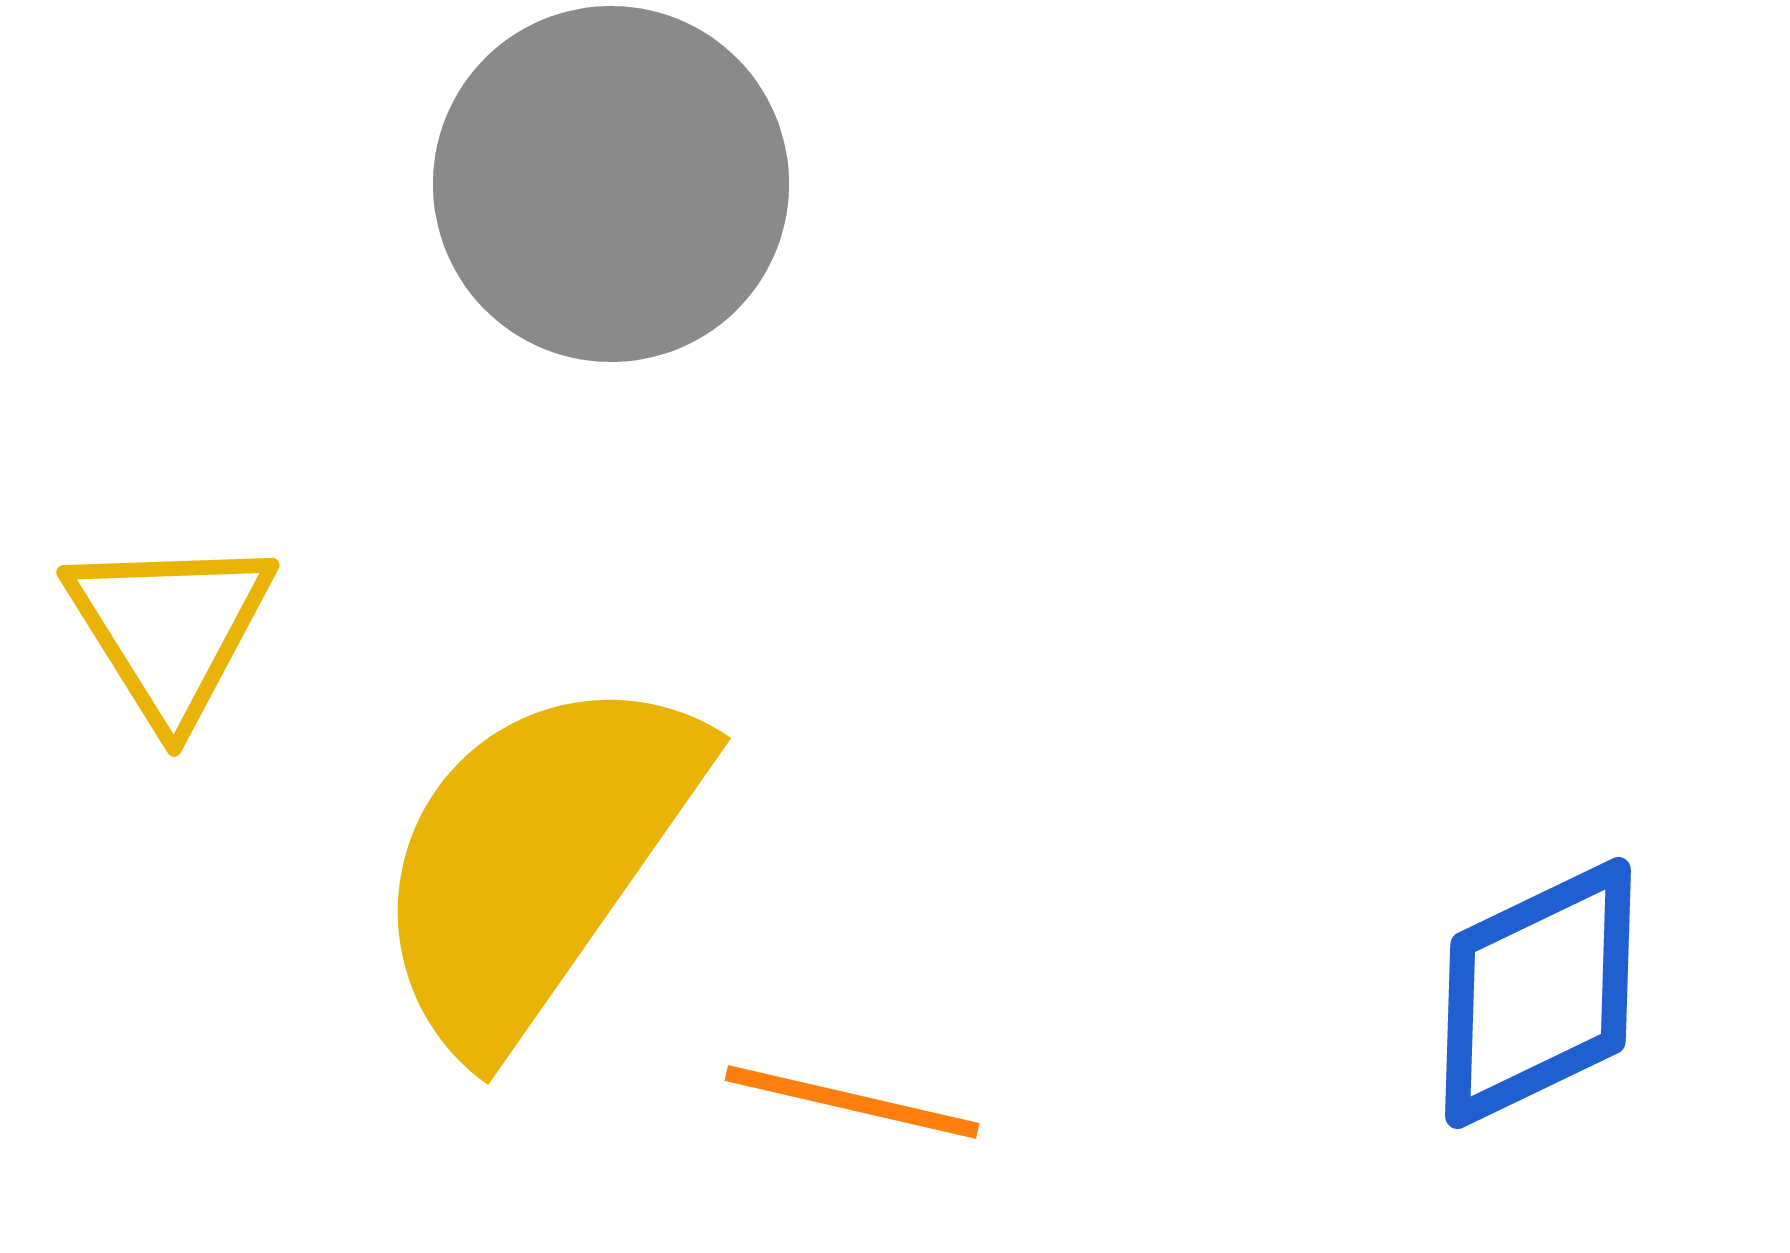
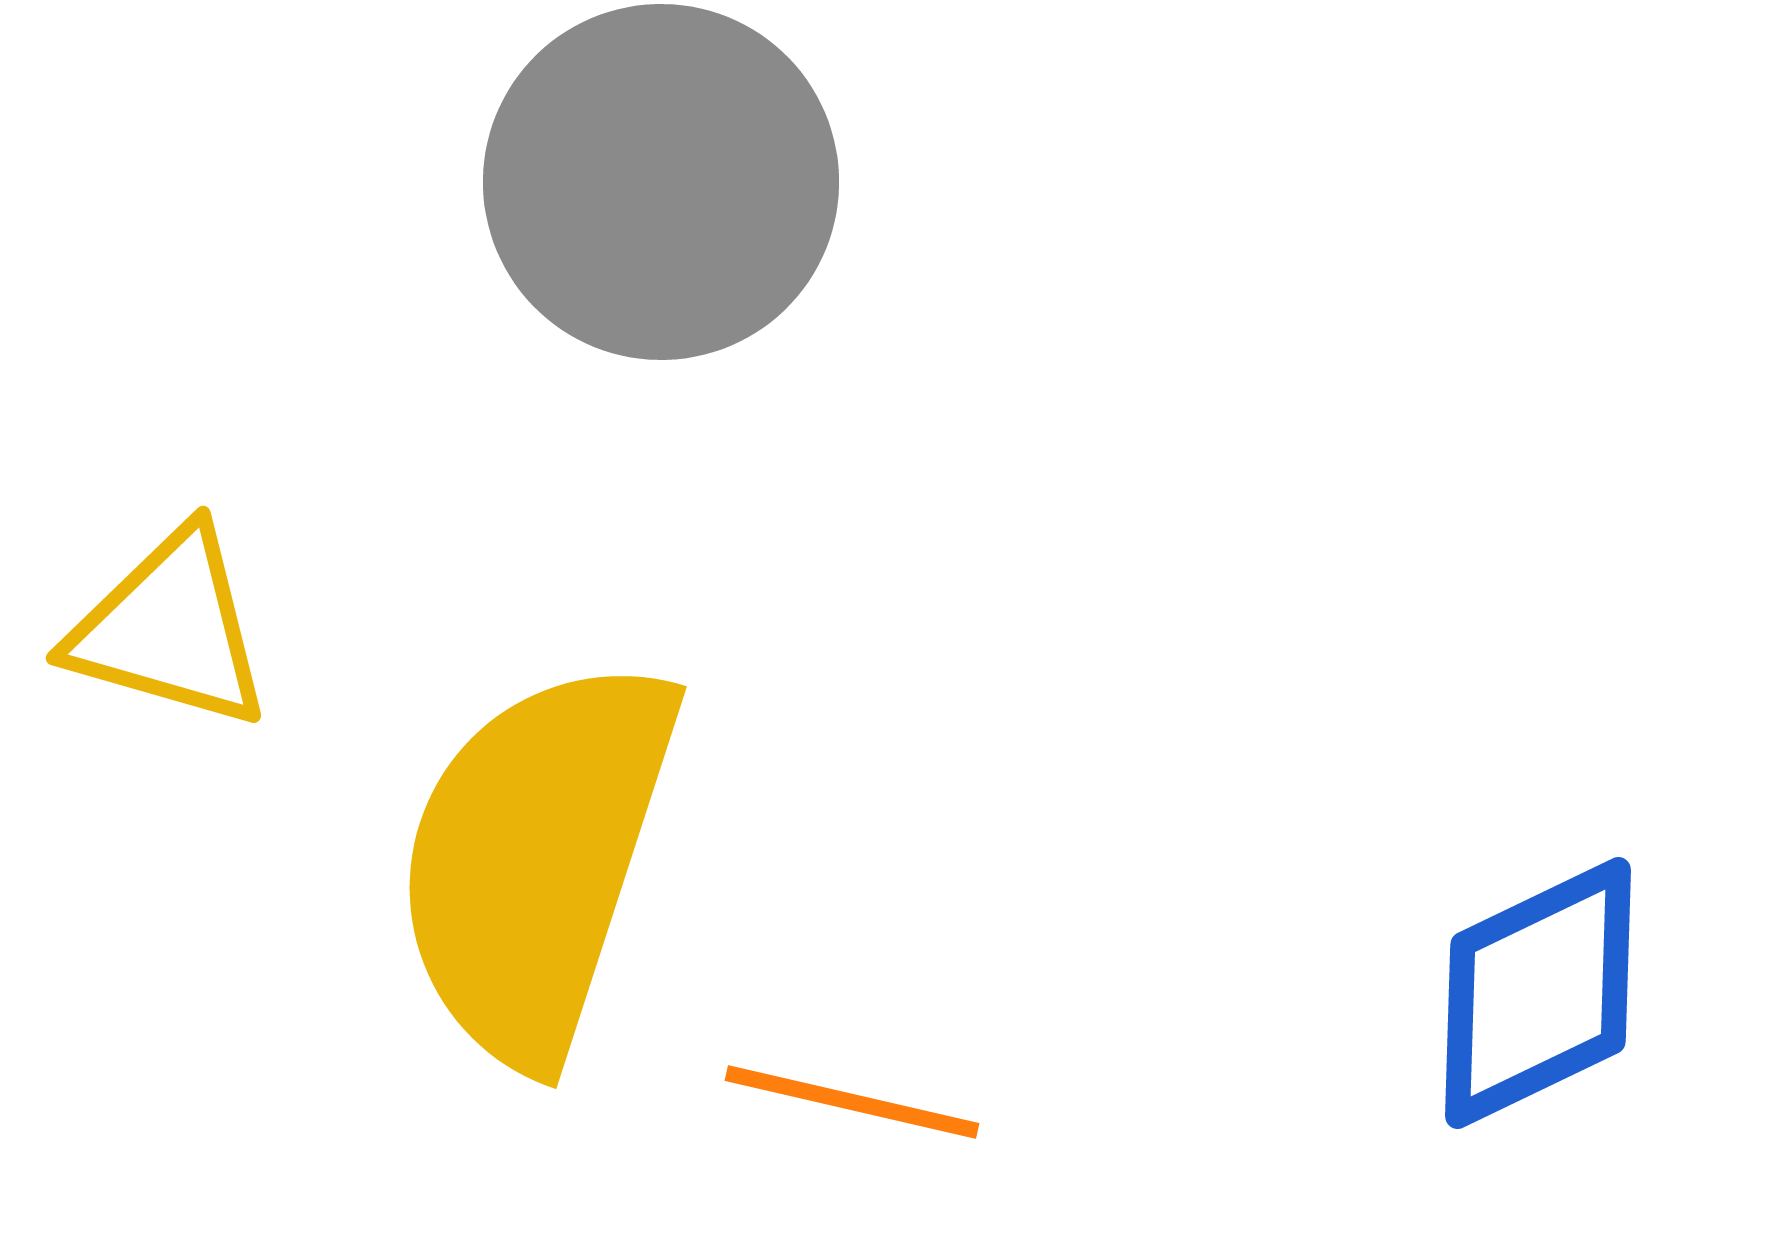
gray circle: moved 50 px right, 2 px up
yellow triangle: rotated 42 degrees counterclockwise
yellow semicircle: rotated 17 degrees counterclockwise
